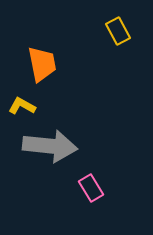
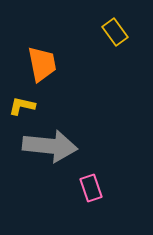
yellow rectangle: moved 3 px left, 1 px down; rotated 8 degrees counterclockwise
yellow L-shape: rotated 16 degrees counterclockwise
pink rectangle: rotated 12 degrees clockwise
